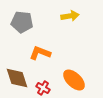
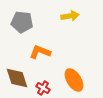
orange L-shape: moved 1 px up
orange ellipse: rotated 15 degrees clockwise
